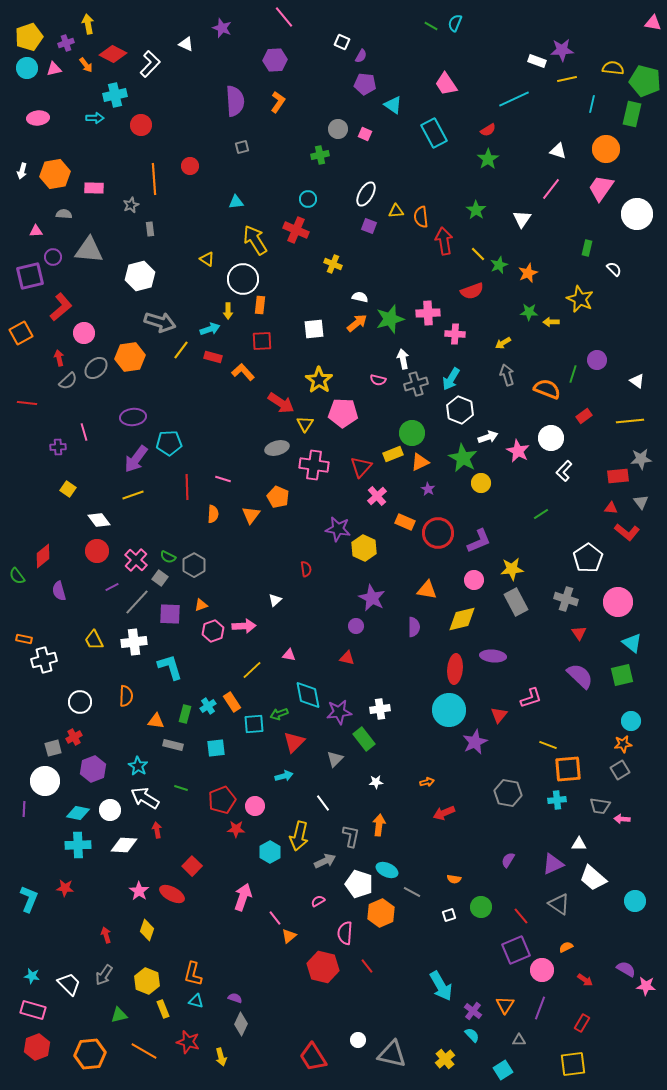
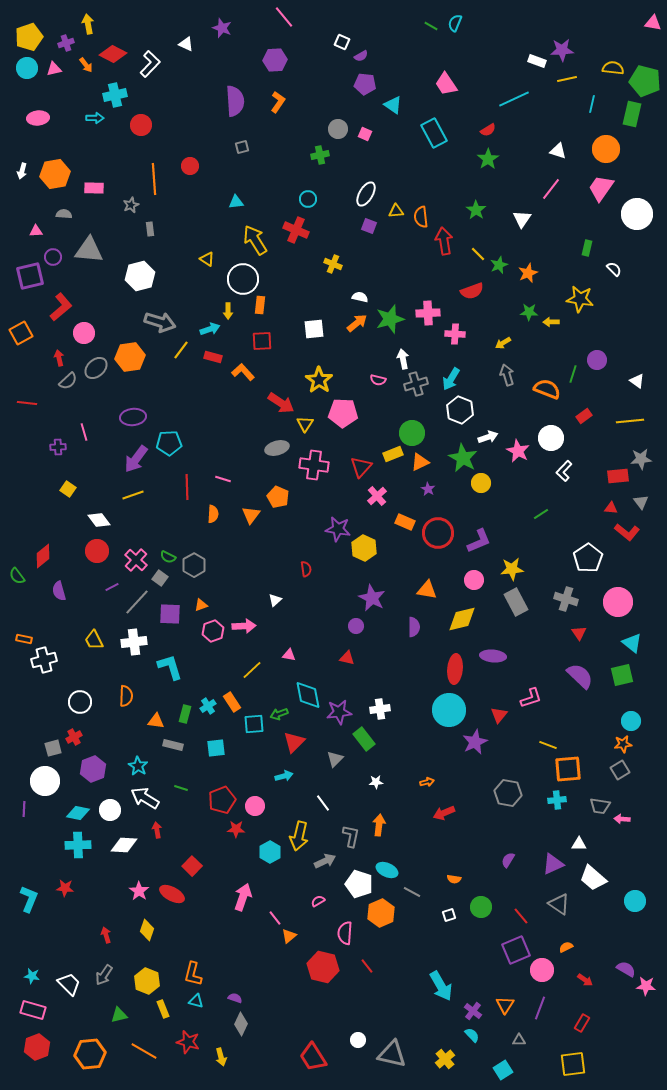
purple semicircle at (361, 56): rotated 32 degrees clockwise
yellow star at (580, 299): rotated 16 degrees counterclockwise
